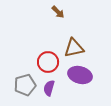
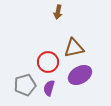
brown arrow: rotated 56 degrees clockwise
purple ellipse: rotated 45 degrees counterclockwise
